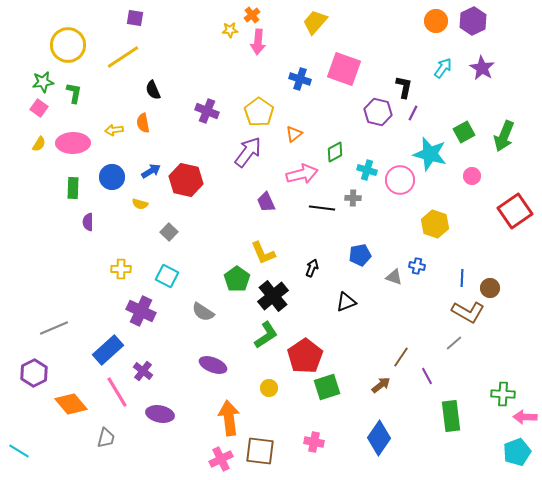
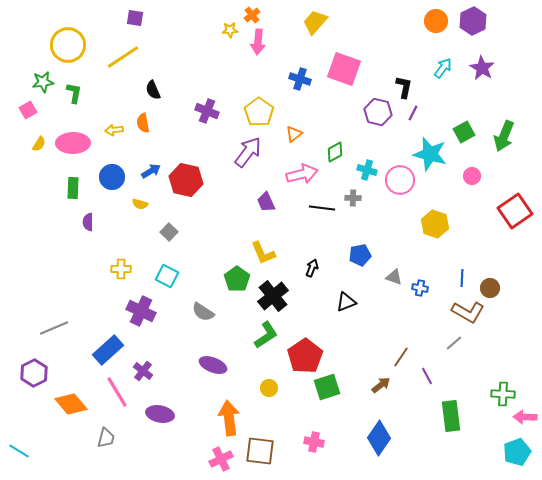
pink square at (39, 108): moved 11 px left, 2 px down; rotated 24 degrees clockwise
blue cross at (417, 266): moved 3 px right, 22 px down
